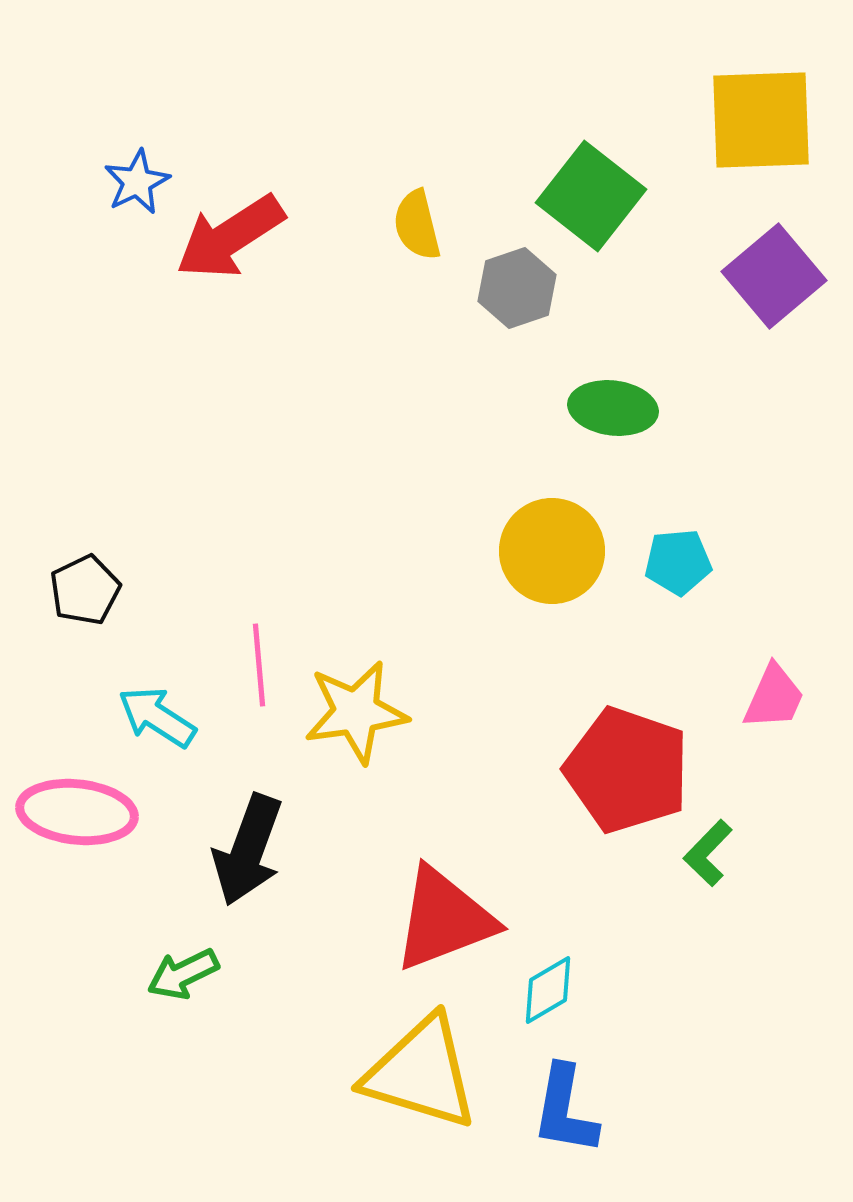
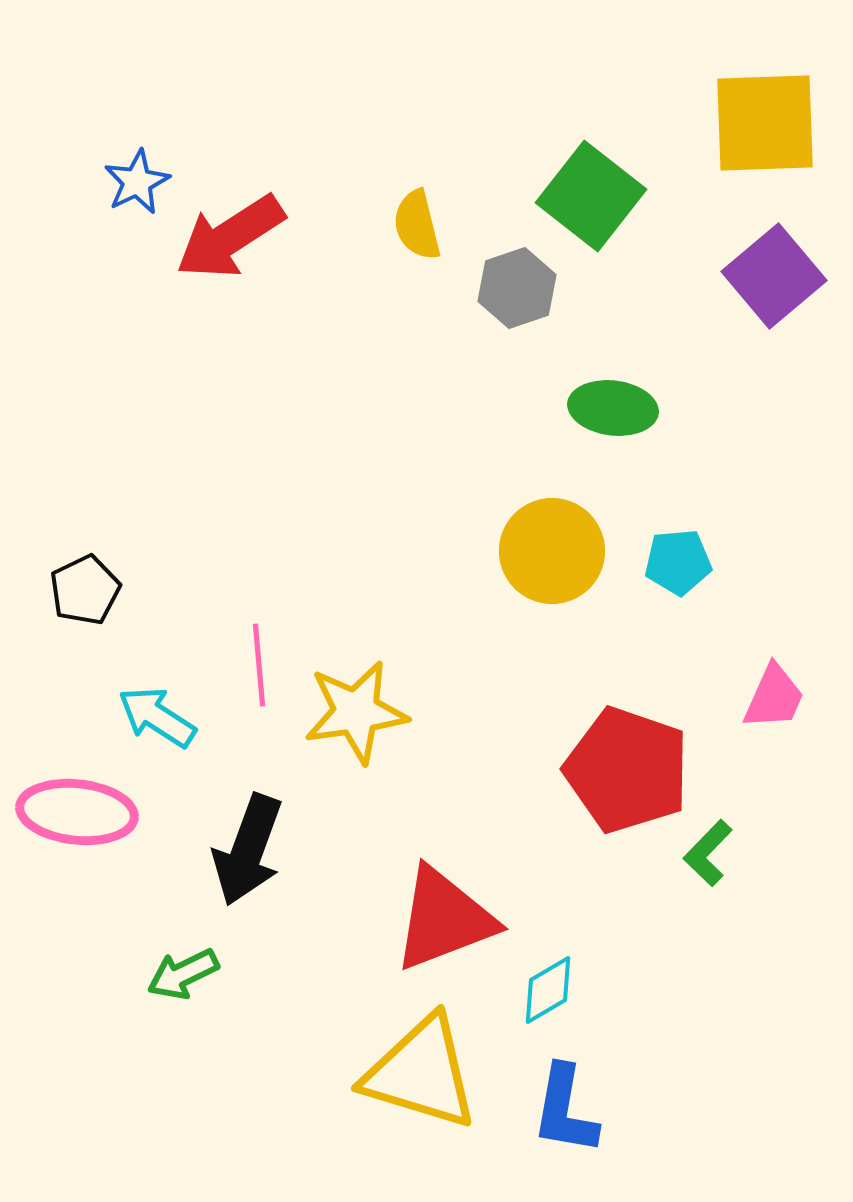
yellow square: moved 4 px right, 3 px down
